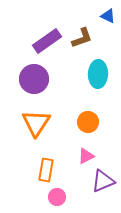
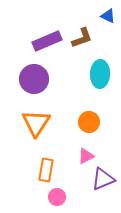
purple rectangle: rotated 12 degrees clockwise
cyan ellipse: moved 2 px right
orange circle: moved 1 px right
purple triangle: moved 2 px up
